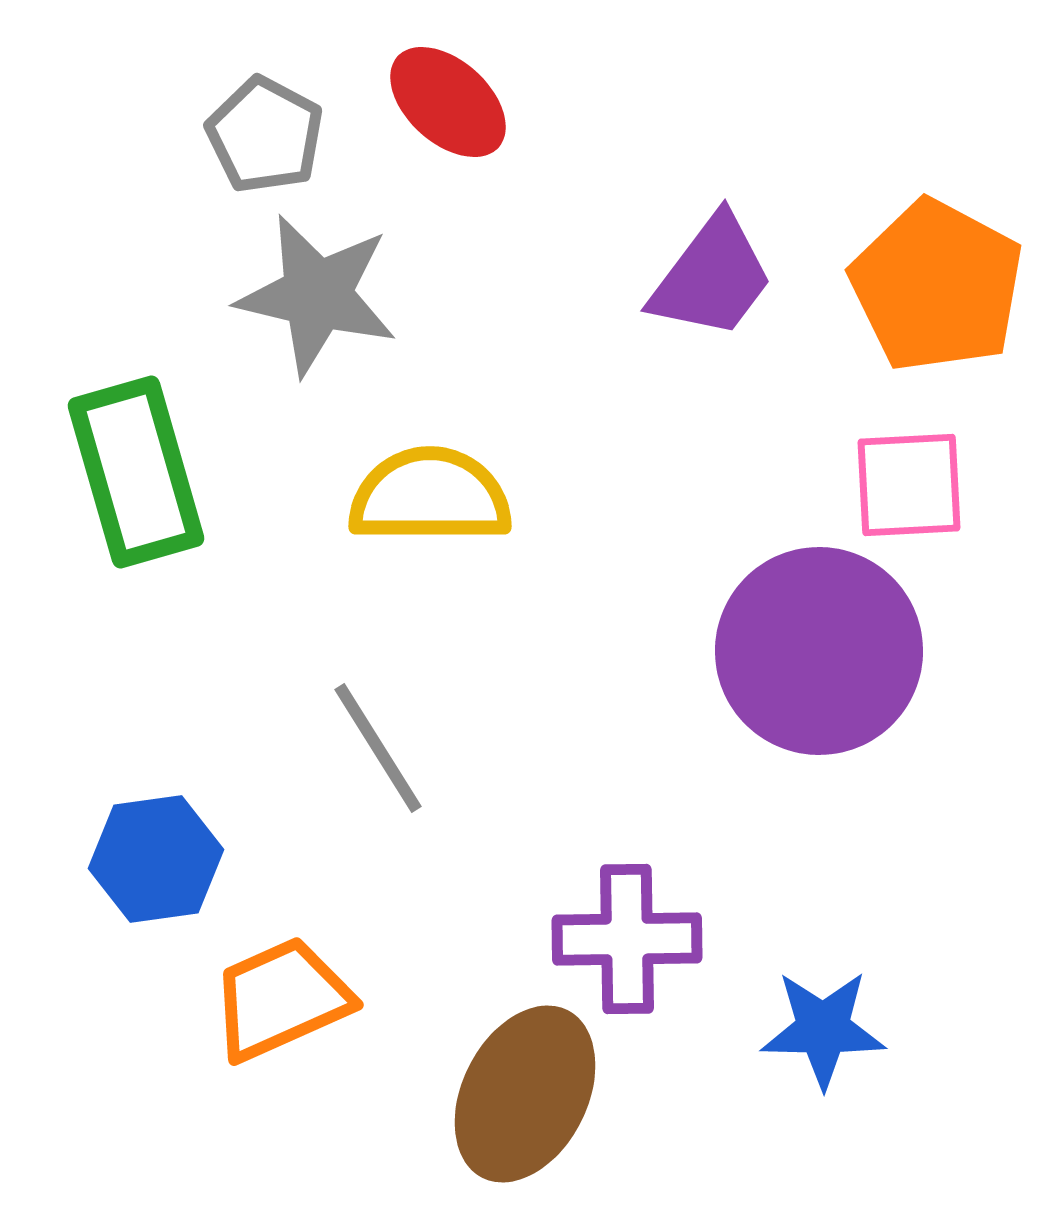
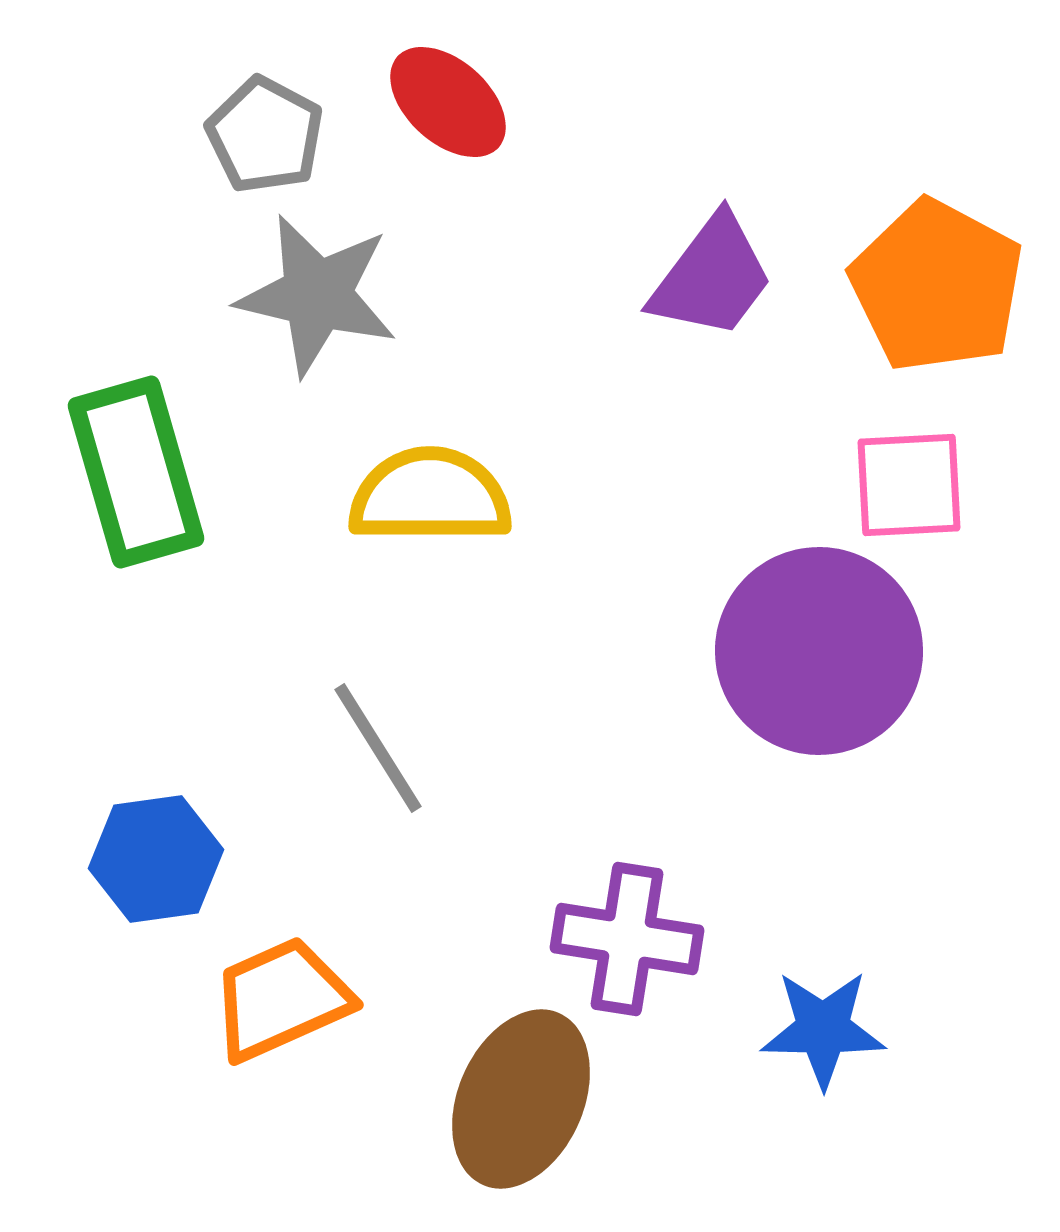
purple cross: rotated 10 degrees clockwise
brown ellipse: moved 4 px left, 5 px down; rotated 3 degrees counterclockwise
